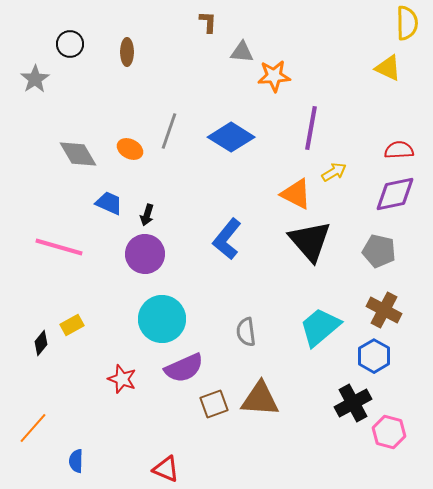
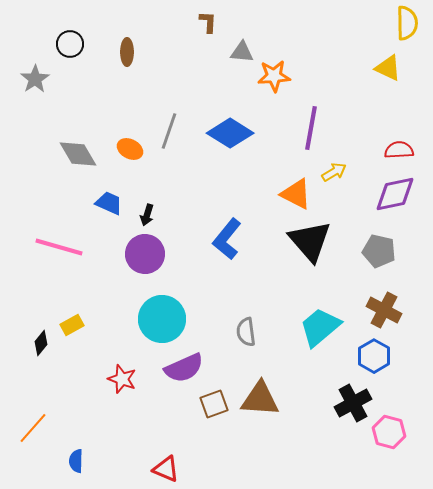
blue diamond: moved 1 px left, 4 px up
